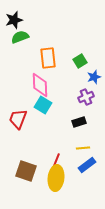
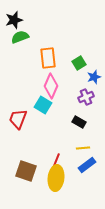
green square: moved 1 px left, 2 px down
pink diamond: moved 11 px right, 1 px down; rotated 25 degrees clockwise
black rectangle: rotated 48 degrees clockwise
